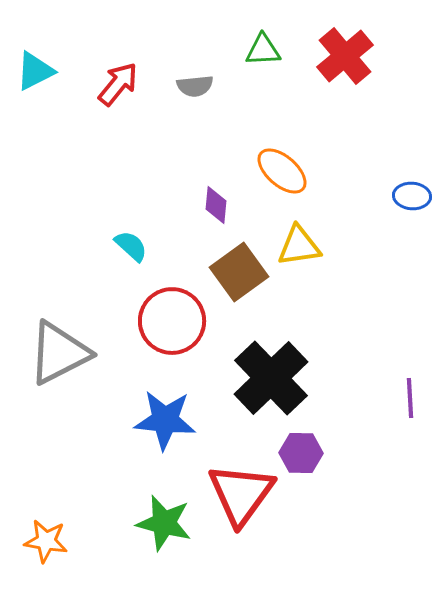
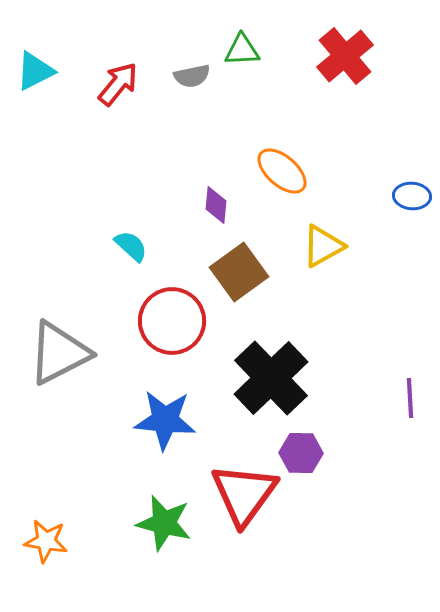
green triangle: moved 21 px left
gray semicircle: moved 3 px left, 10 px up; rotated 6 degrees counterclockwise
yellow triangle: moved 24 px right; rotated 21 degrees counterclockwise
red triangle: moved 3 px right
